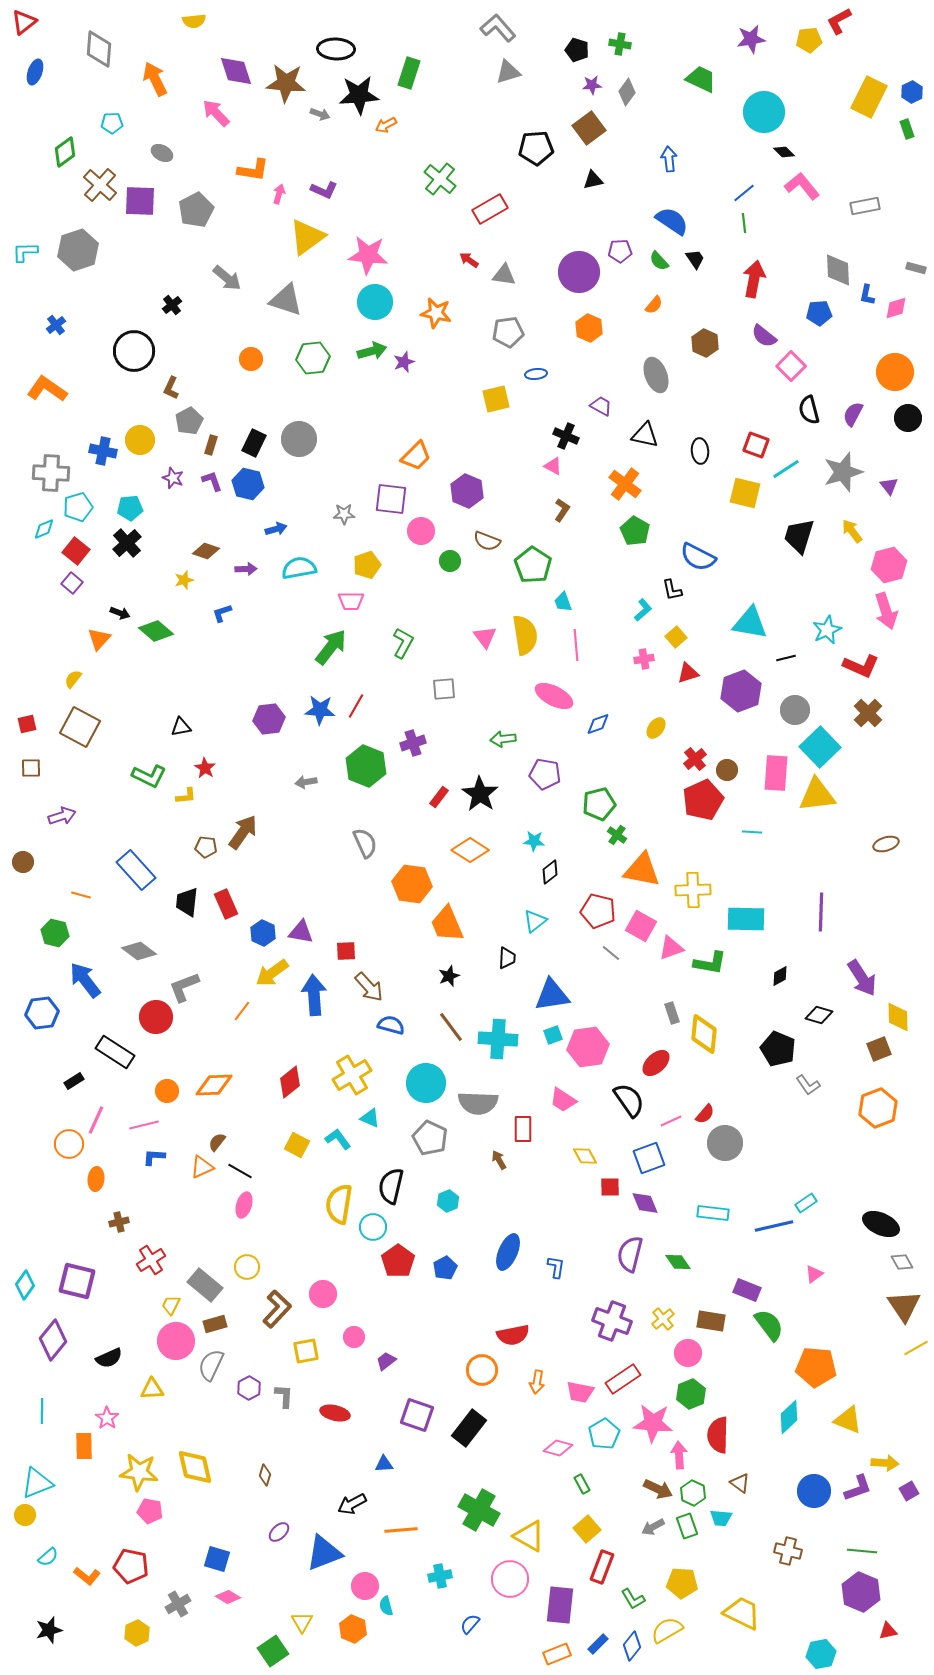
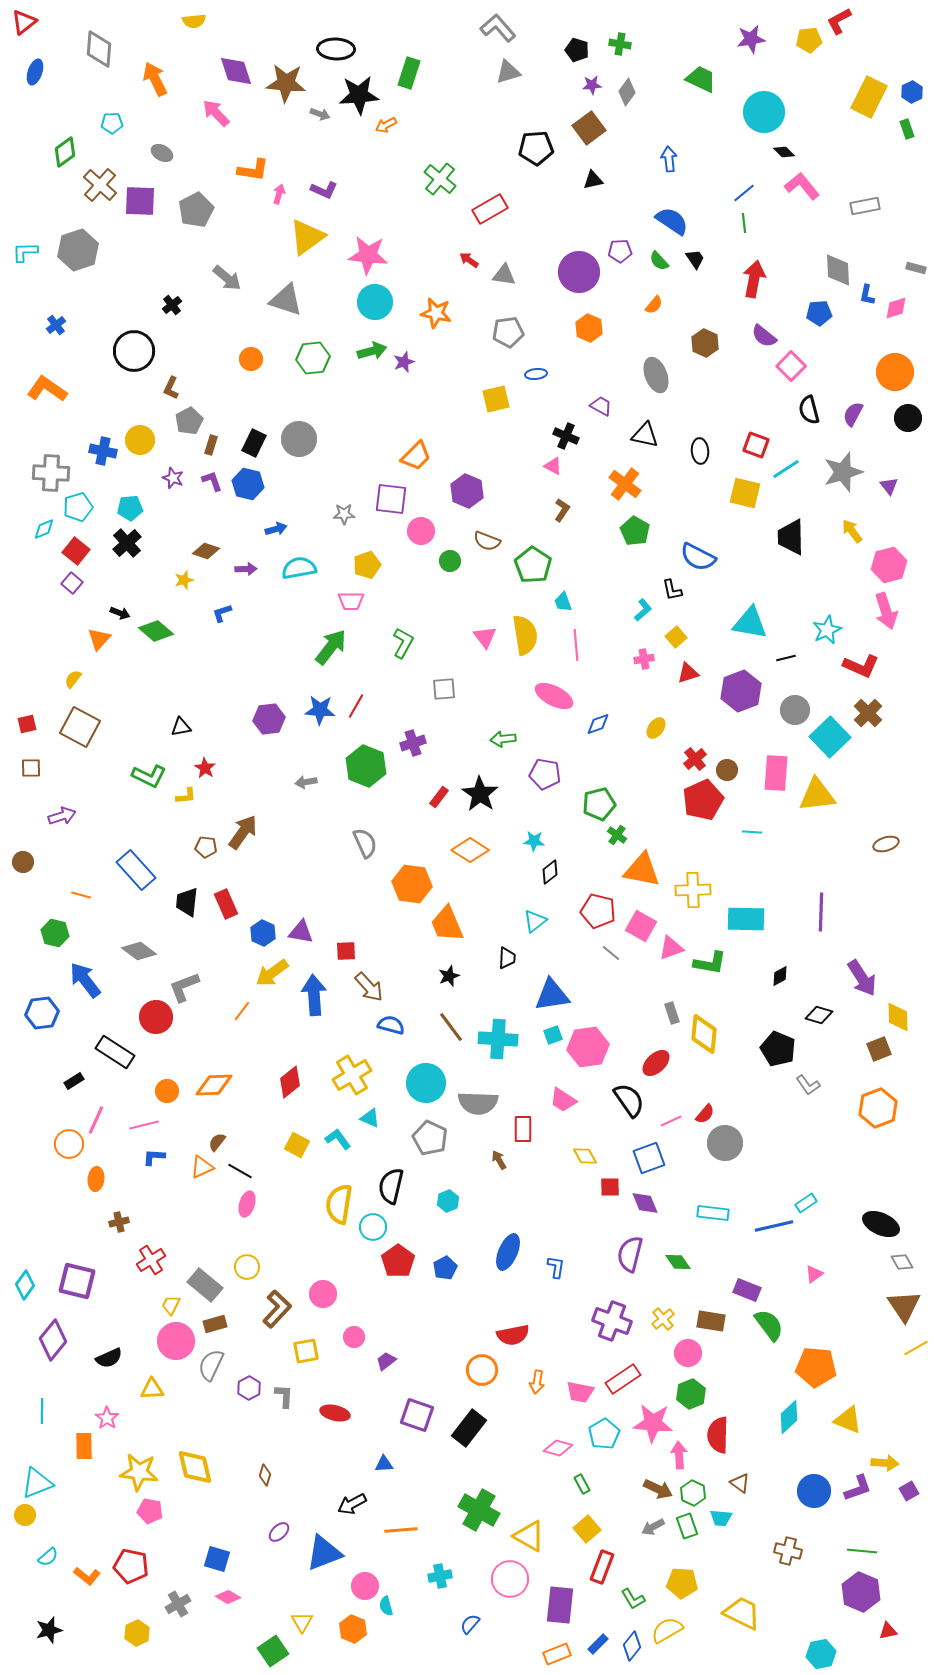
black trapezoid at (799, 536): moved 8 px left, 1 px down; rotated 18 degrees counterclockwise
cyan square at (820, 747): moved 10 px right, 10 px up
pink ellipse at (244, 1205): moved 3 px right, 1 px up
